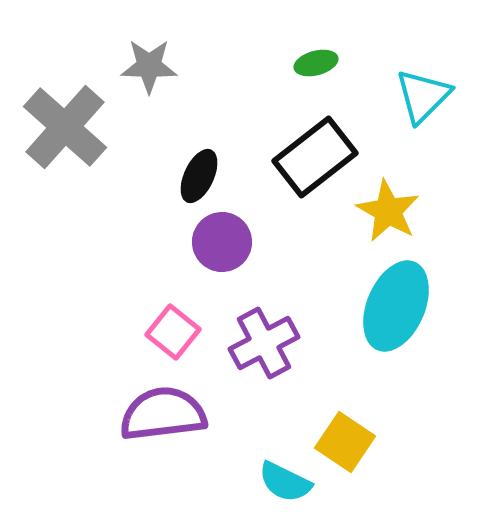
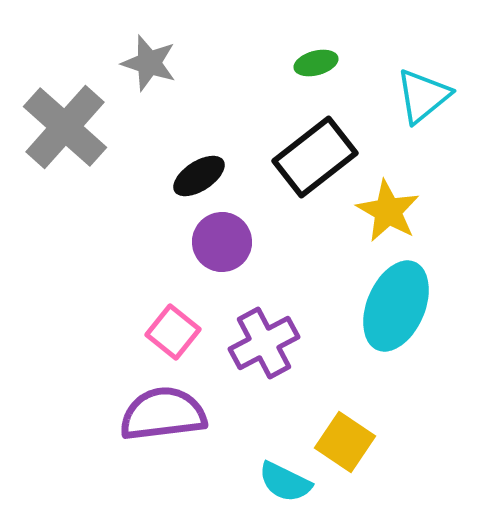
gray star: moved 3 px up; rotated 16 degrees clockwise
cyan triangle: rotated 6 degrees clockwise
black ellipse: rotated 32 degrees clockwise
